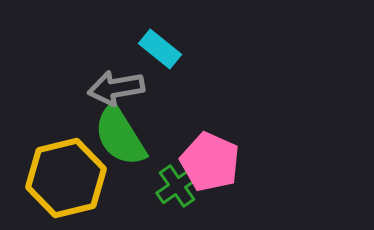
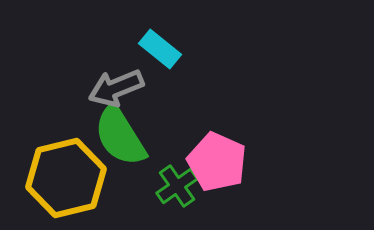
gray arrow: rotated 12 degrees counterclockwise
pink pentagon: moved 7 px right
